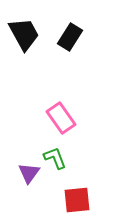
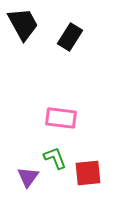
black trapezoid: moved 1 px left, 10 px up
pink rectangle: rotated 48 degrees counterclockwise
purple triangle: moved 1 px left, 4 px down
red square: moved 11 px right, 27 px up
